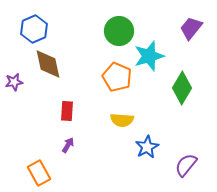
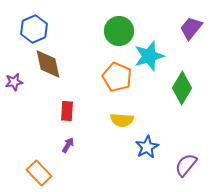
orange rectangle: rotated 15 degrees counterclockwise
